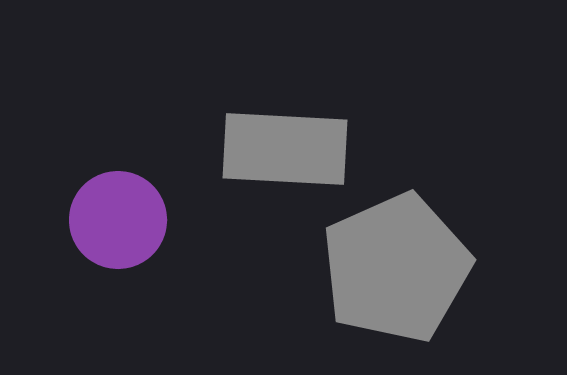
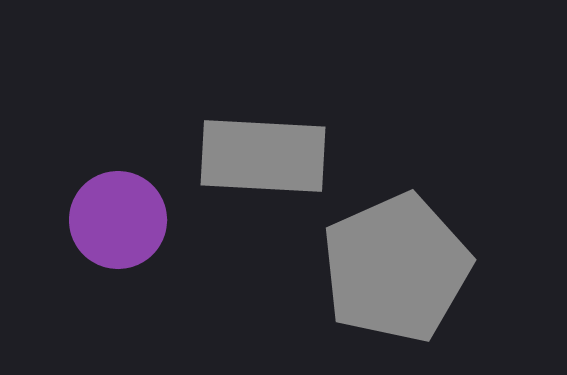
gray rectangle: moved 22 px left, 7 px down
